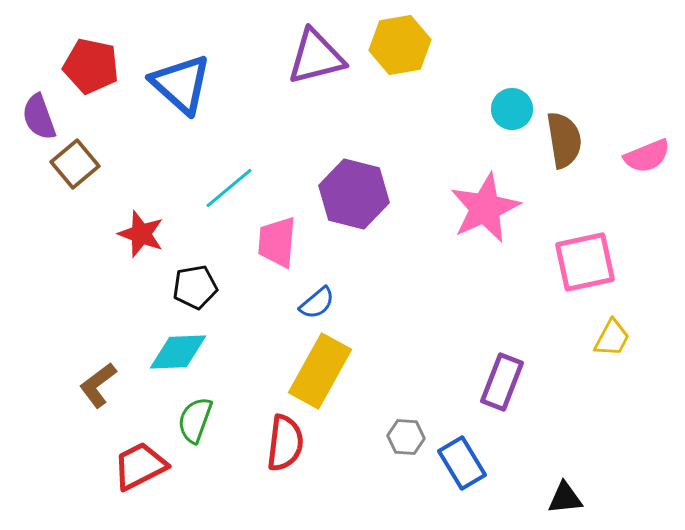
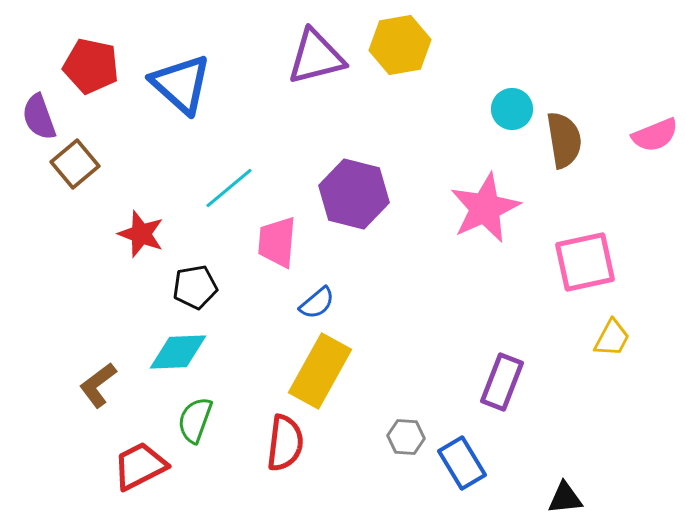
pink semicircle: moved 8 px right, 21 px up
